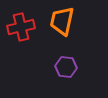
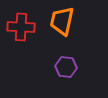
red cross: rotated 16 degrees clockwise
